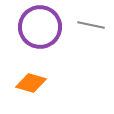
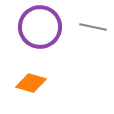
gray line: moved 2 px right, 2 px down
